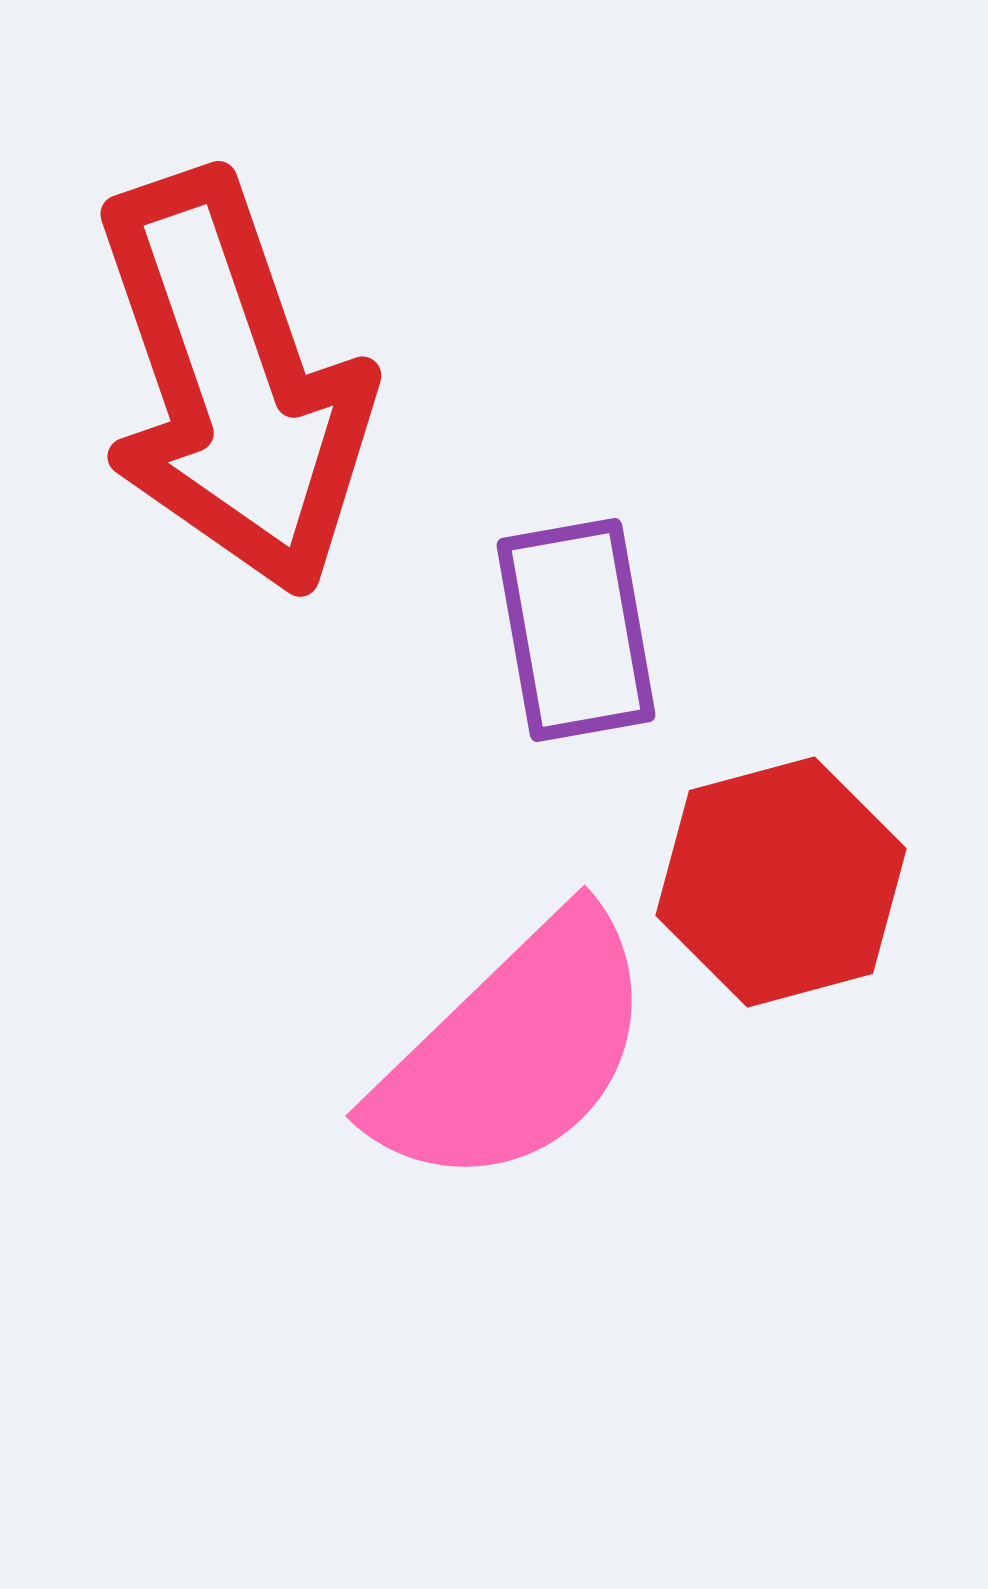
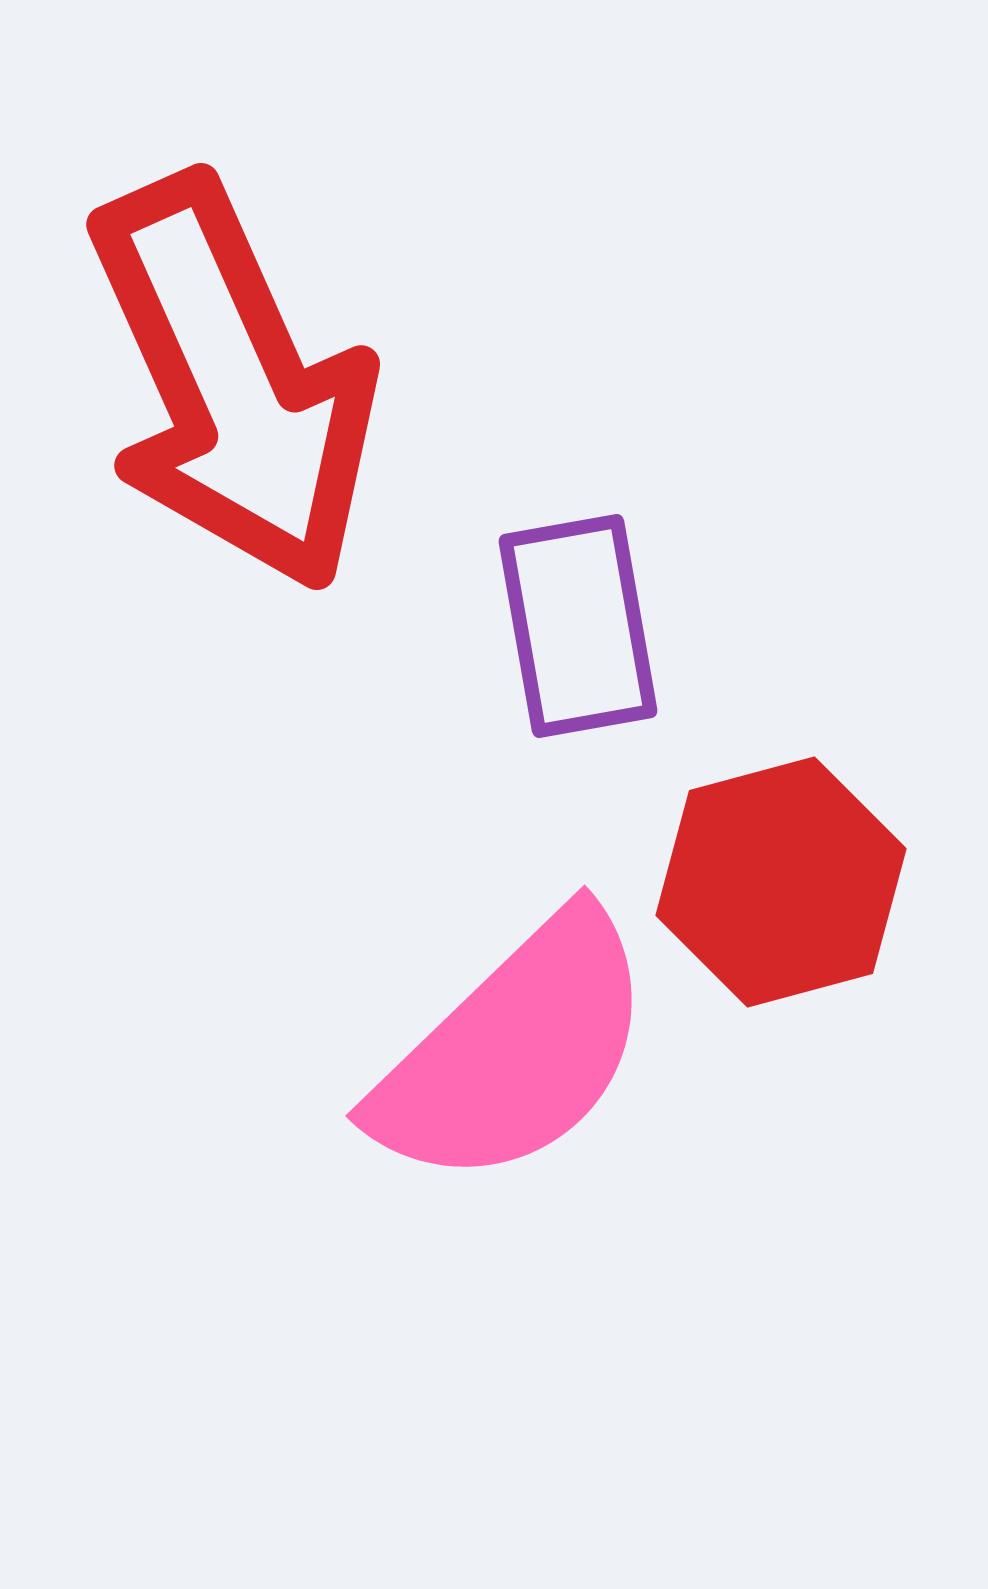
red arrow: rotated 5 degrees counterclockwise
purple rectangle: moved 2 px right, 4 px up
